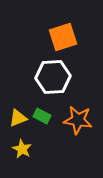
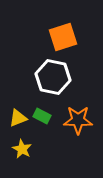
white hexagon: rotated 16 degrees clockwise
orange star: rotated 8 degrees counterclockwise
